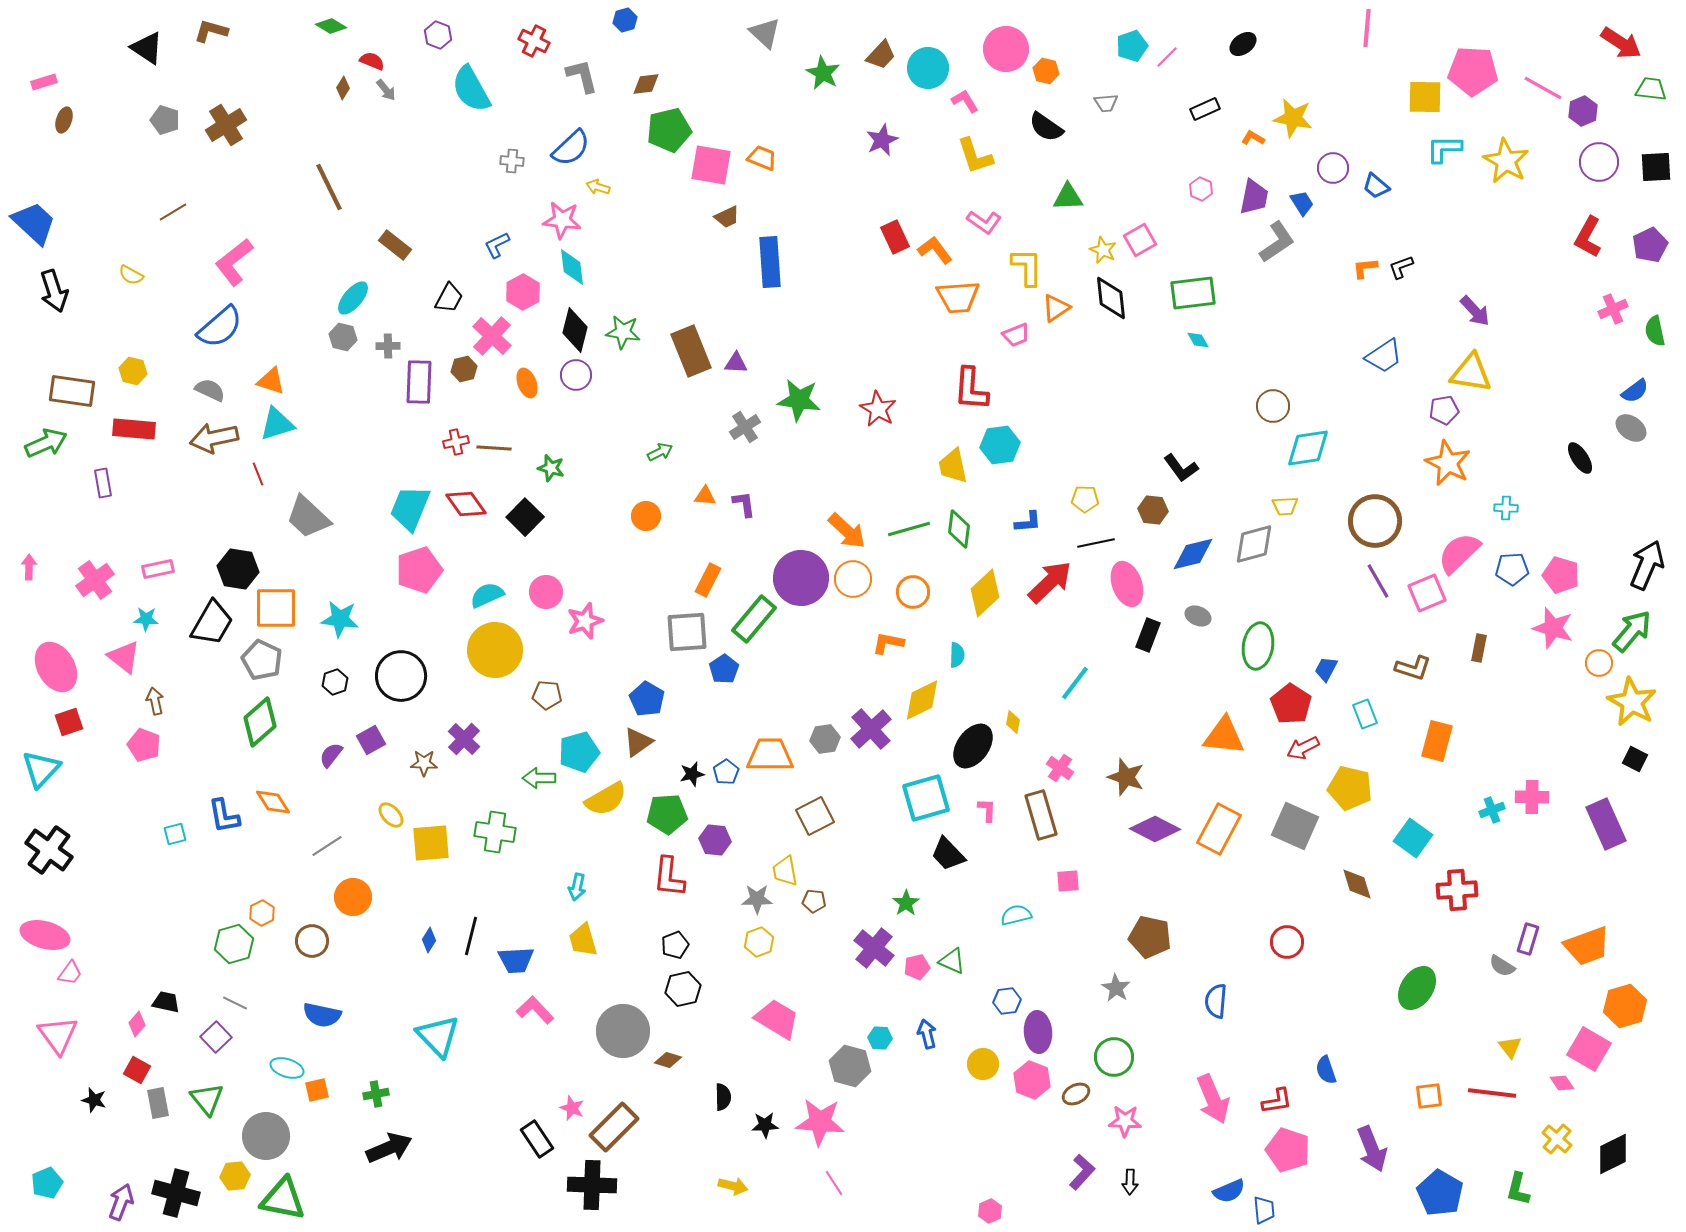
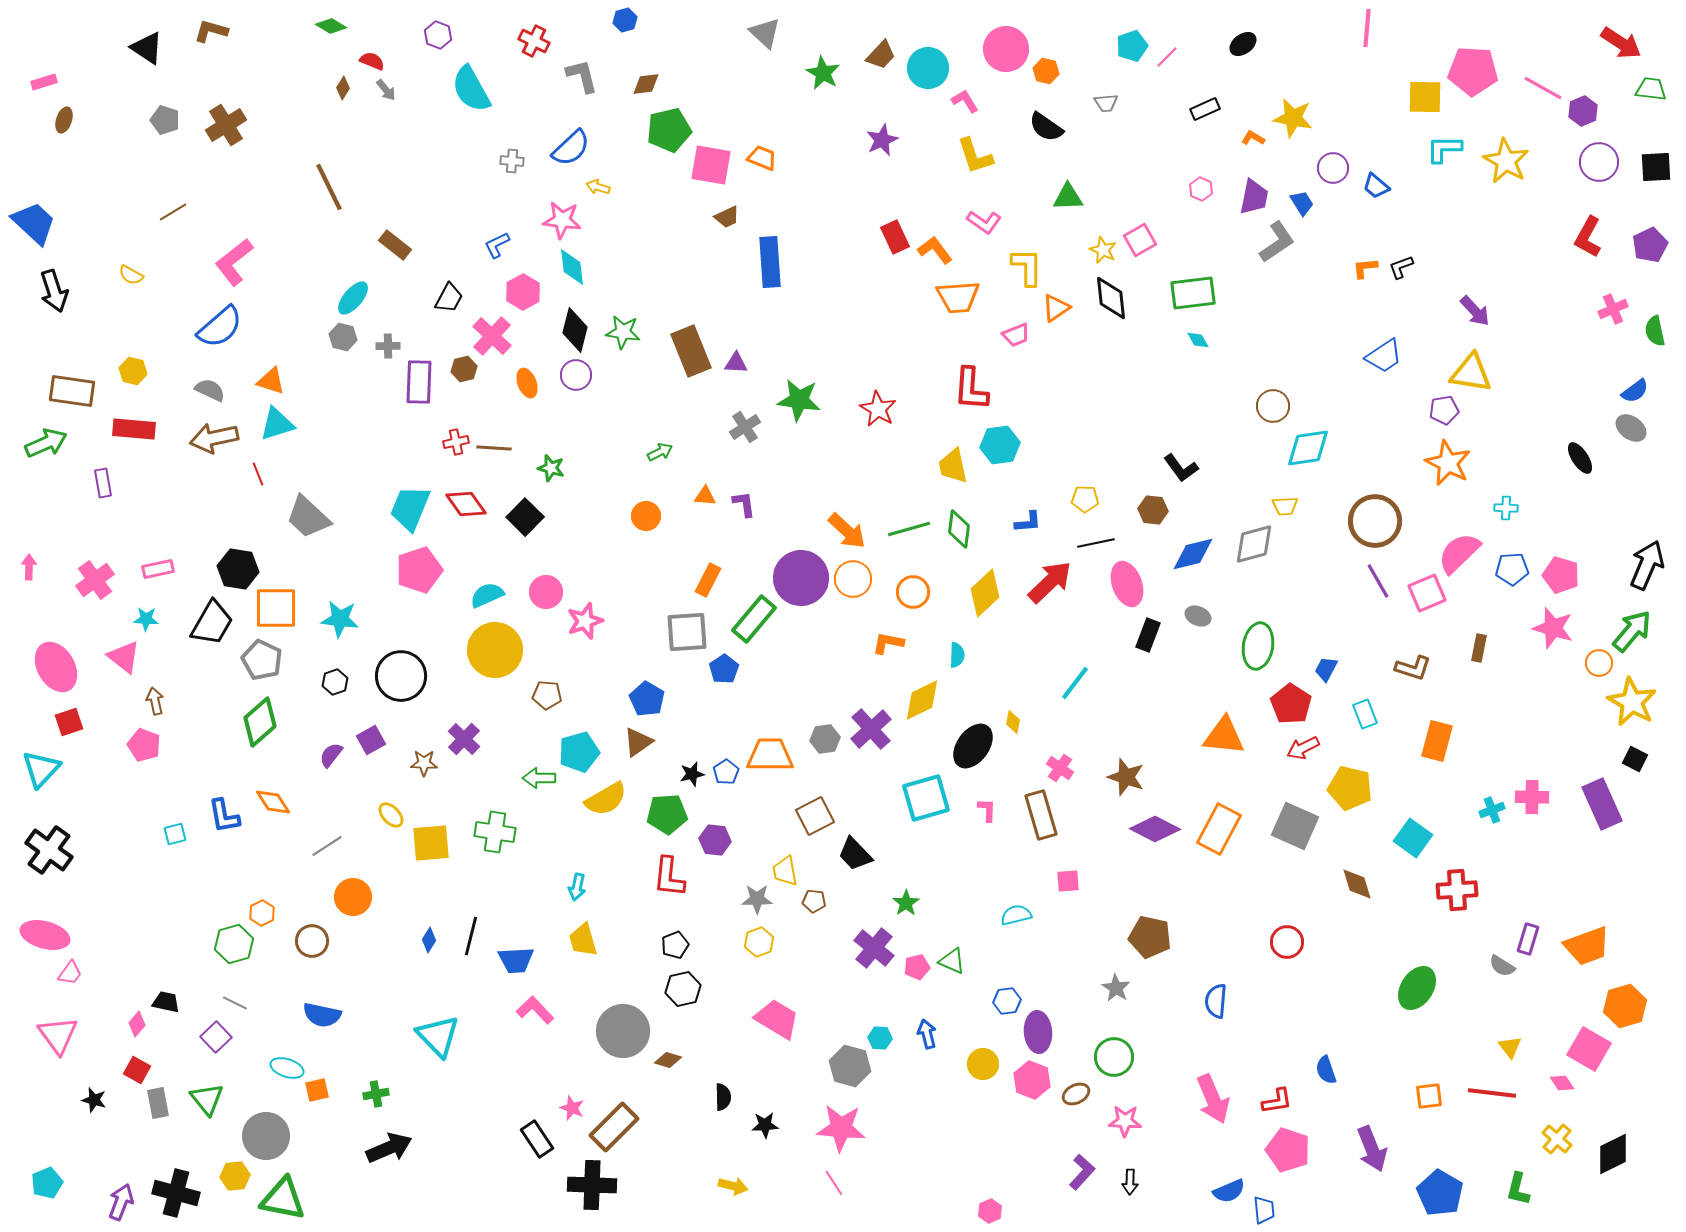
purple rectangle at (1606, 824): moved 4 px left, 20 px up
black trapezoid at (948, 854): moved 93 px left
pink star at (820, 1122): moved 21 px right, 6 px down
